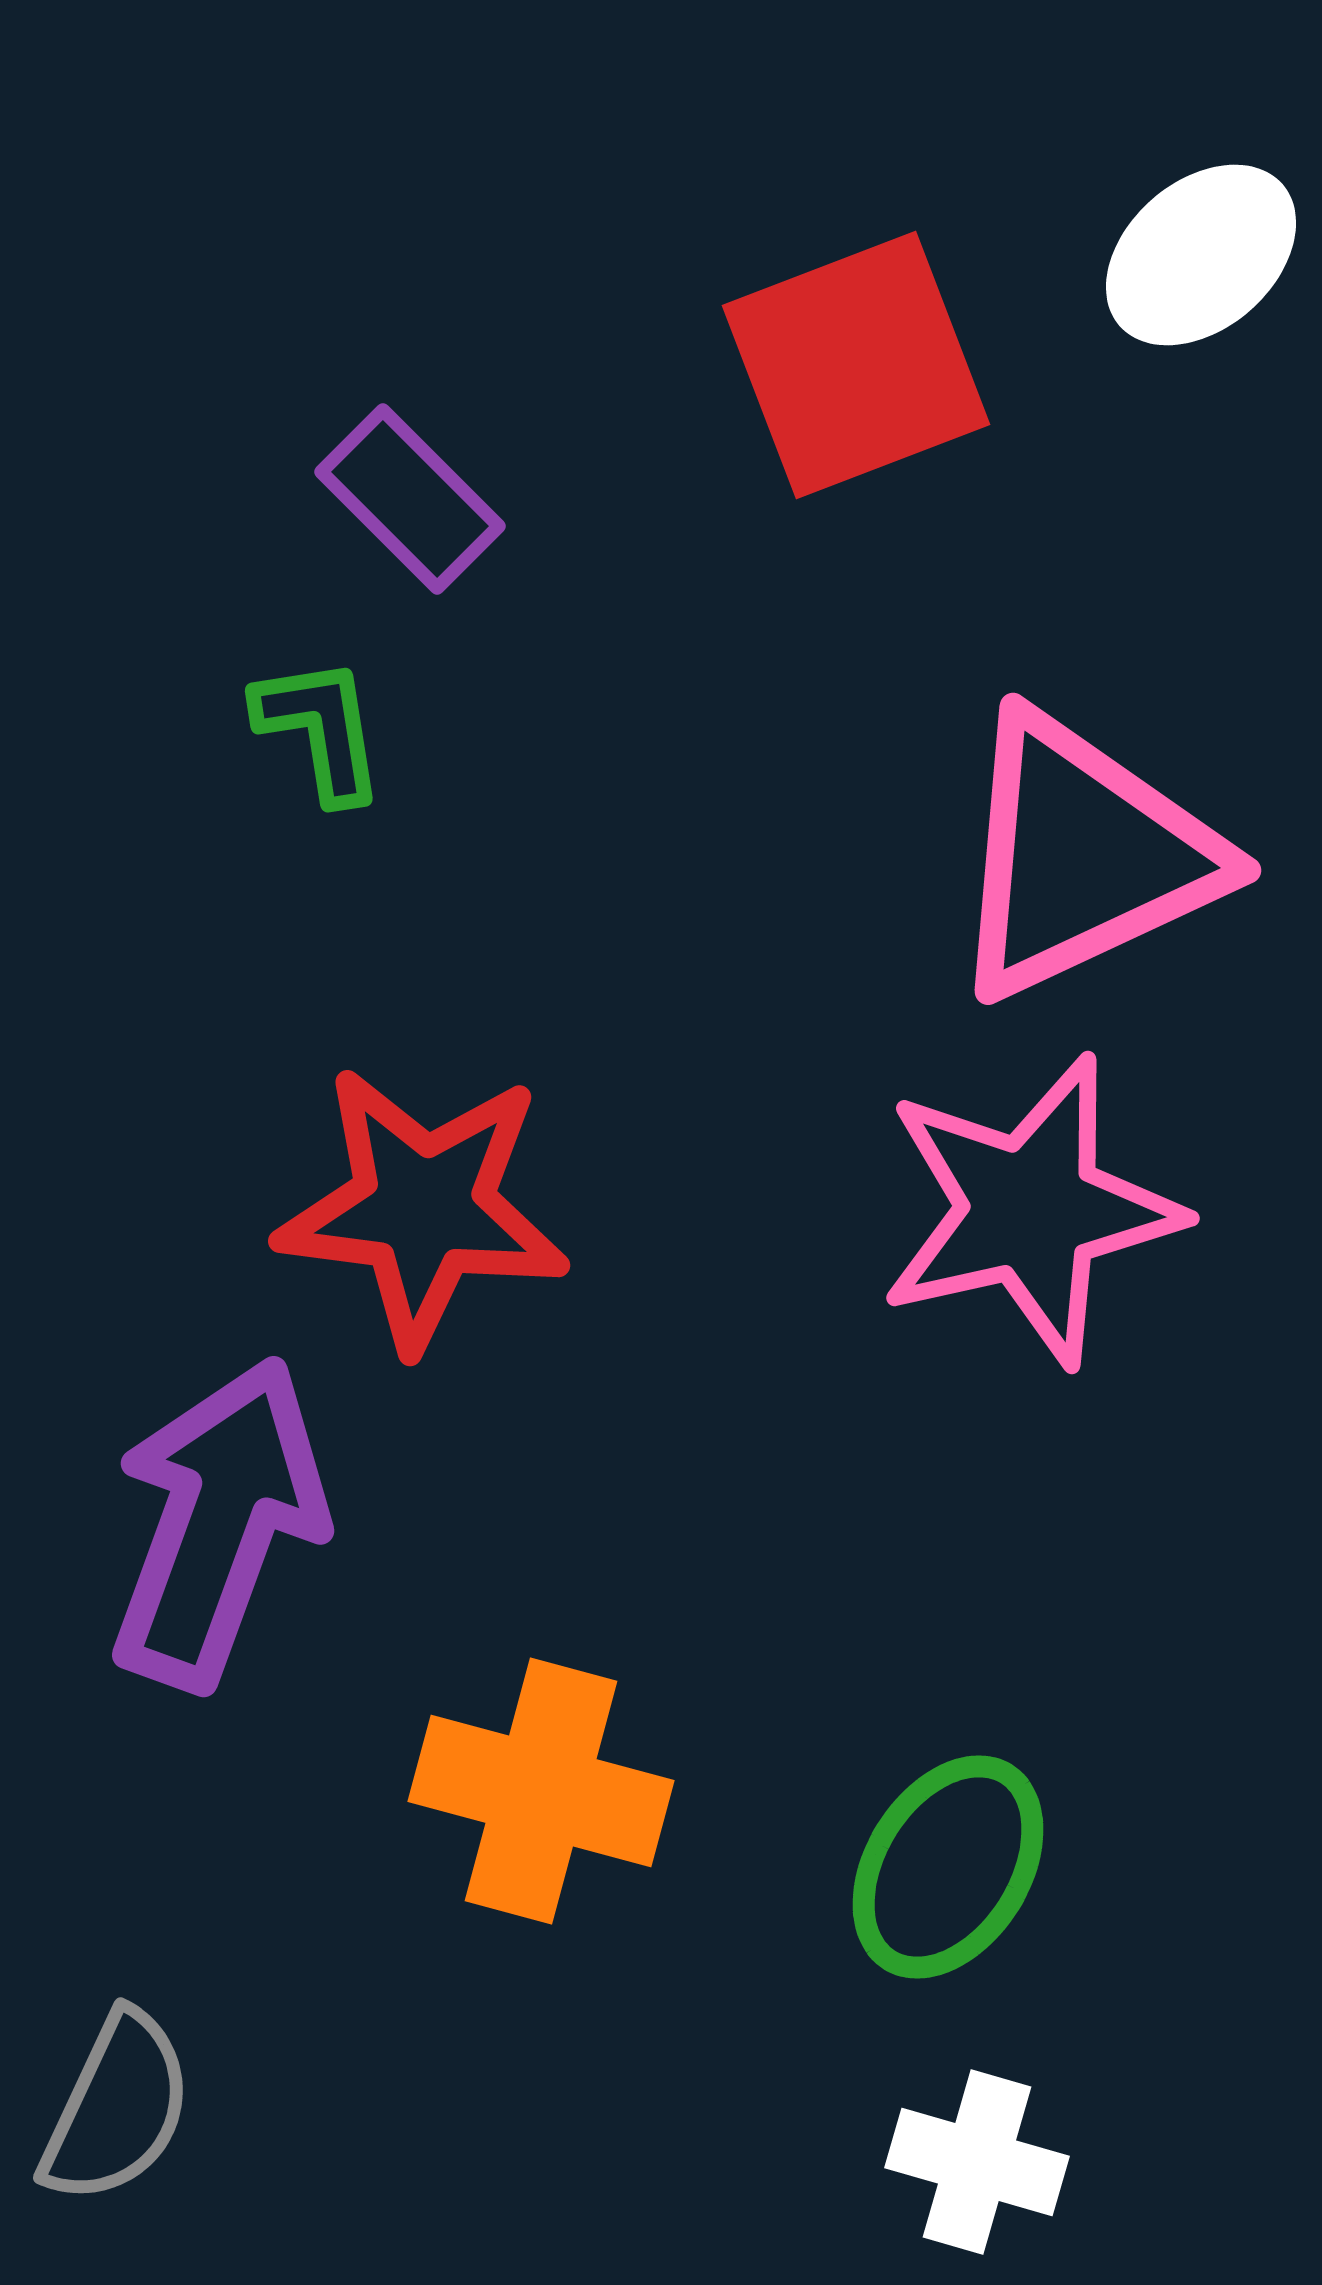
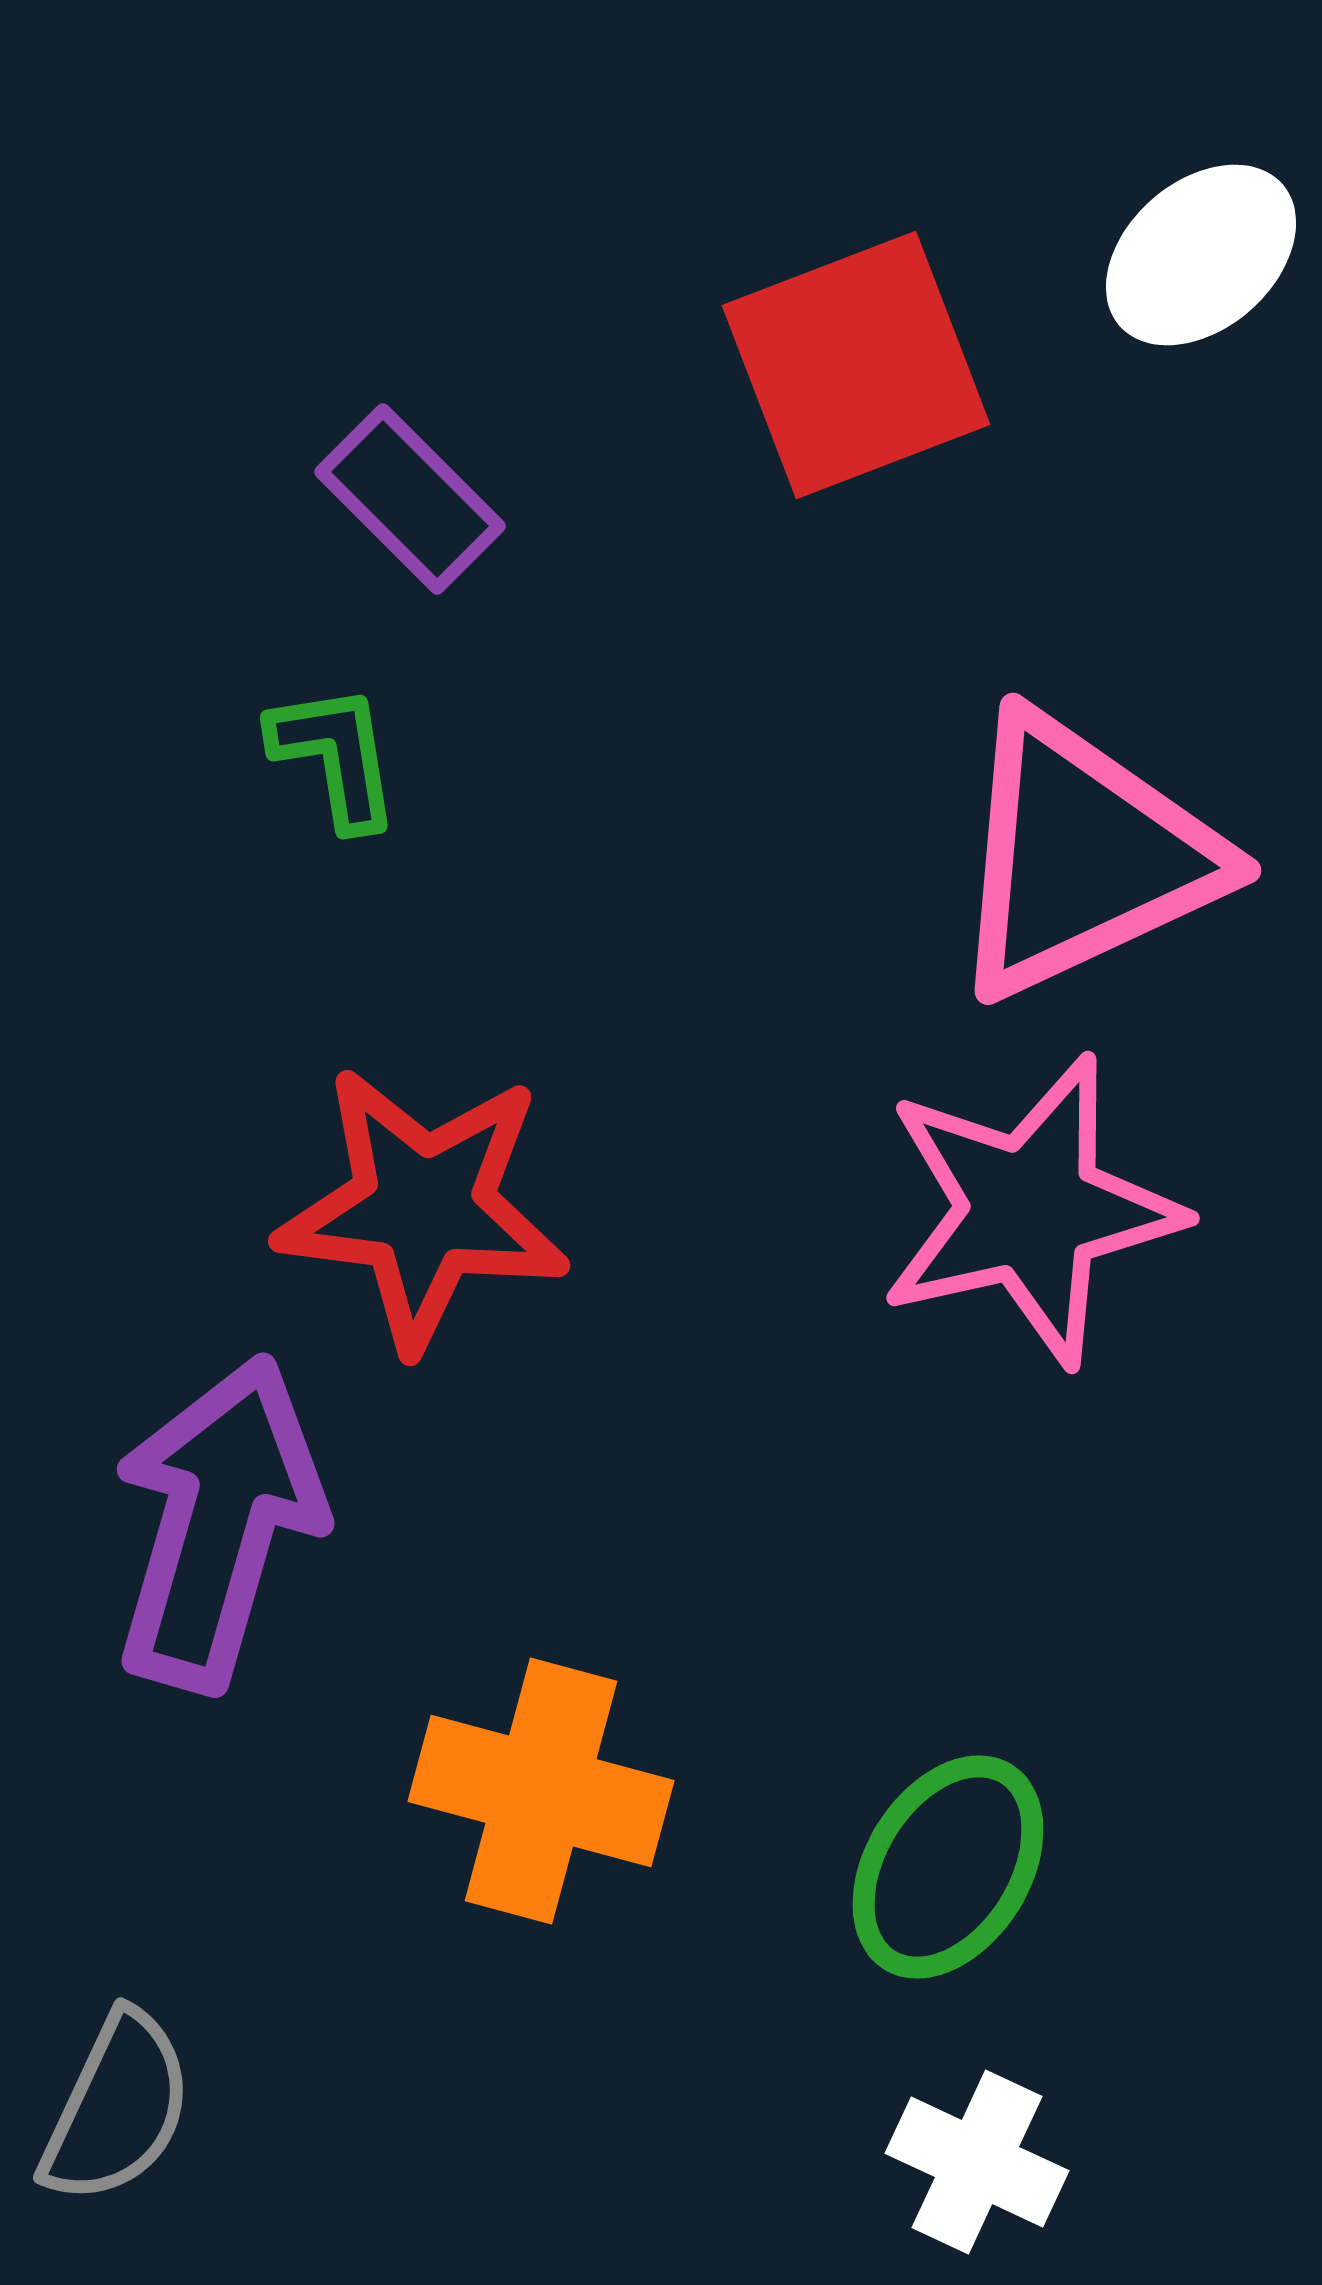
green L-shape: moved 15 px right, 27 px down
purple arrow: rotated 4 degrees counterclockwise
white cross: rotated 9 degrees clockwise
